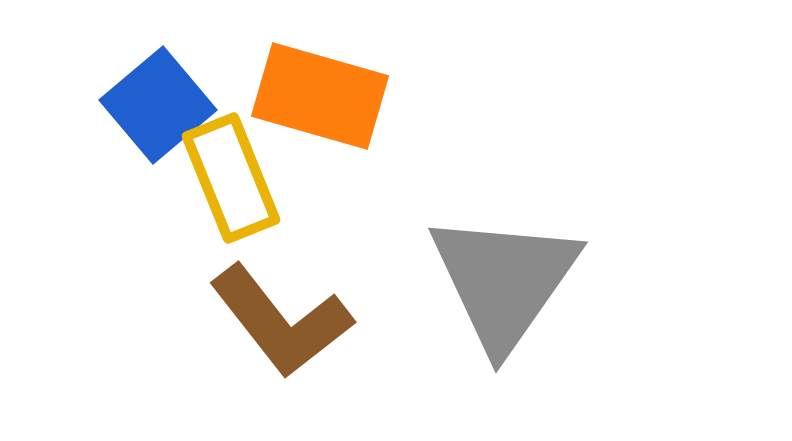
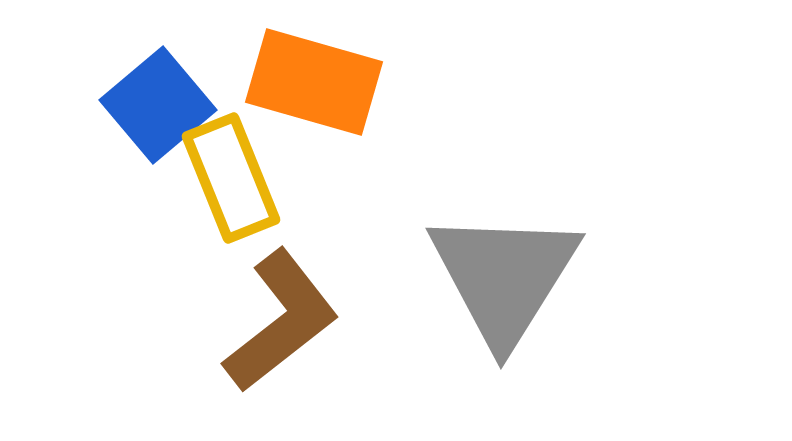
orange rectangle: moved 6 px left, 14 px up
gray triangle: moved 4 px up; rotated 3 degrees counterclockwise
brown L-shape: rotated 90 degrees counterclockwise
